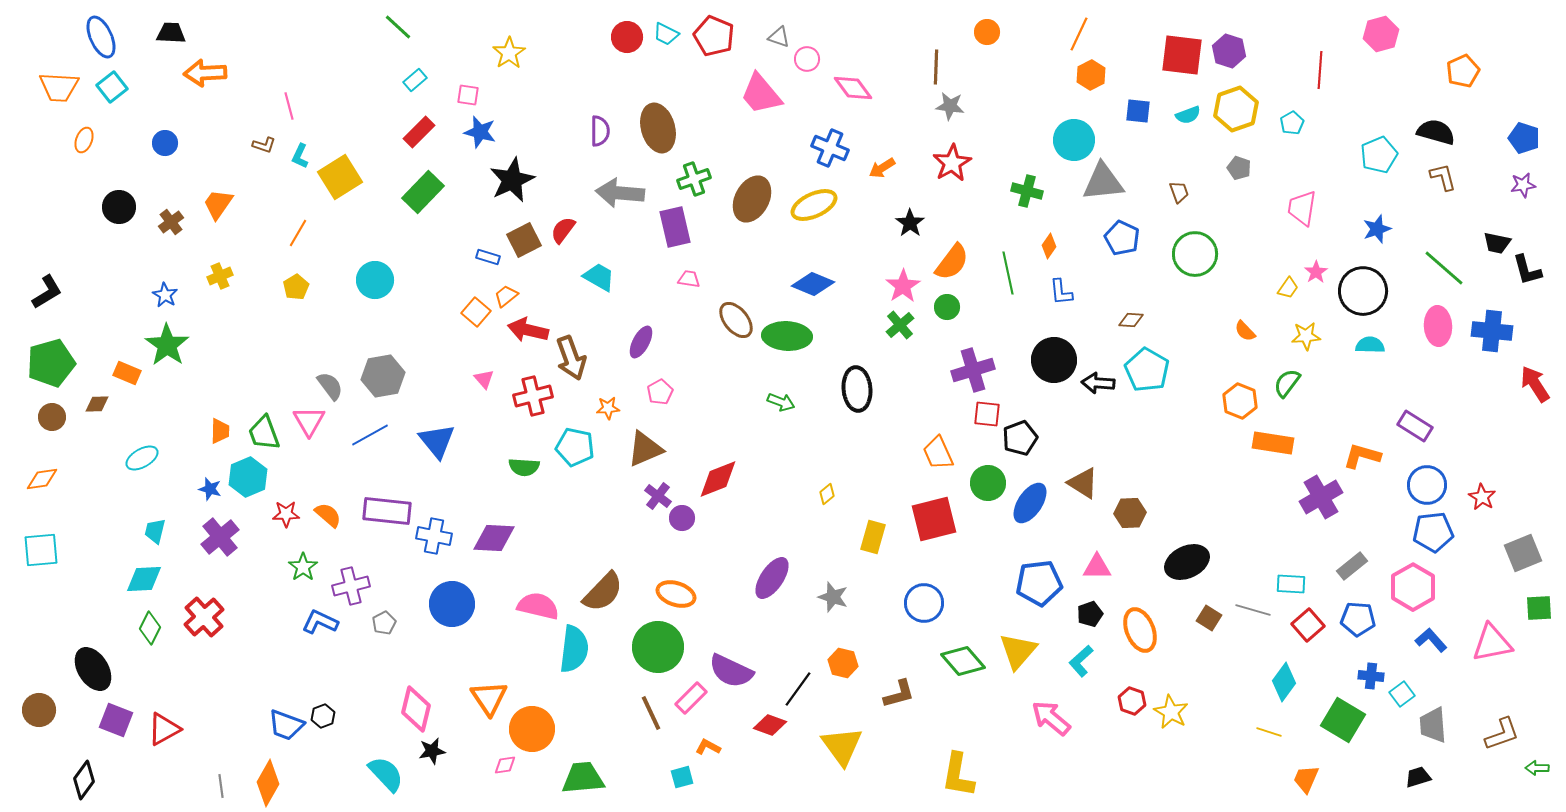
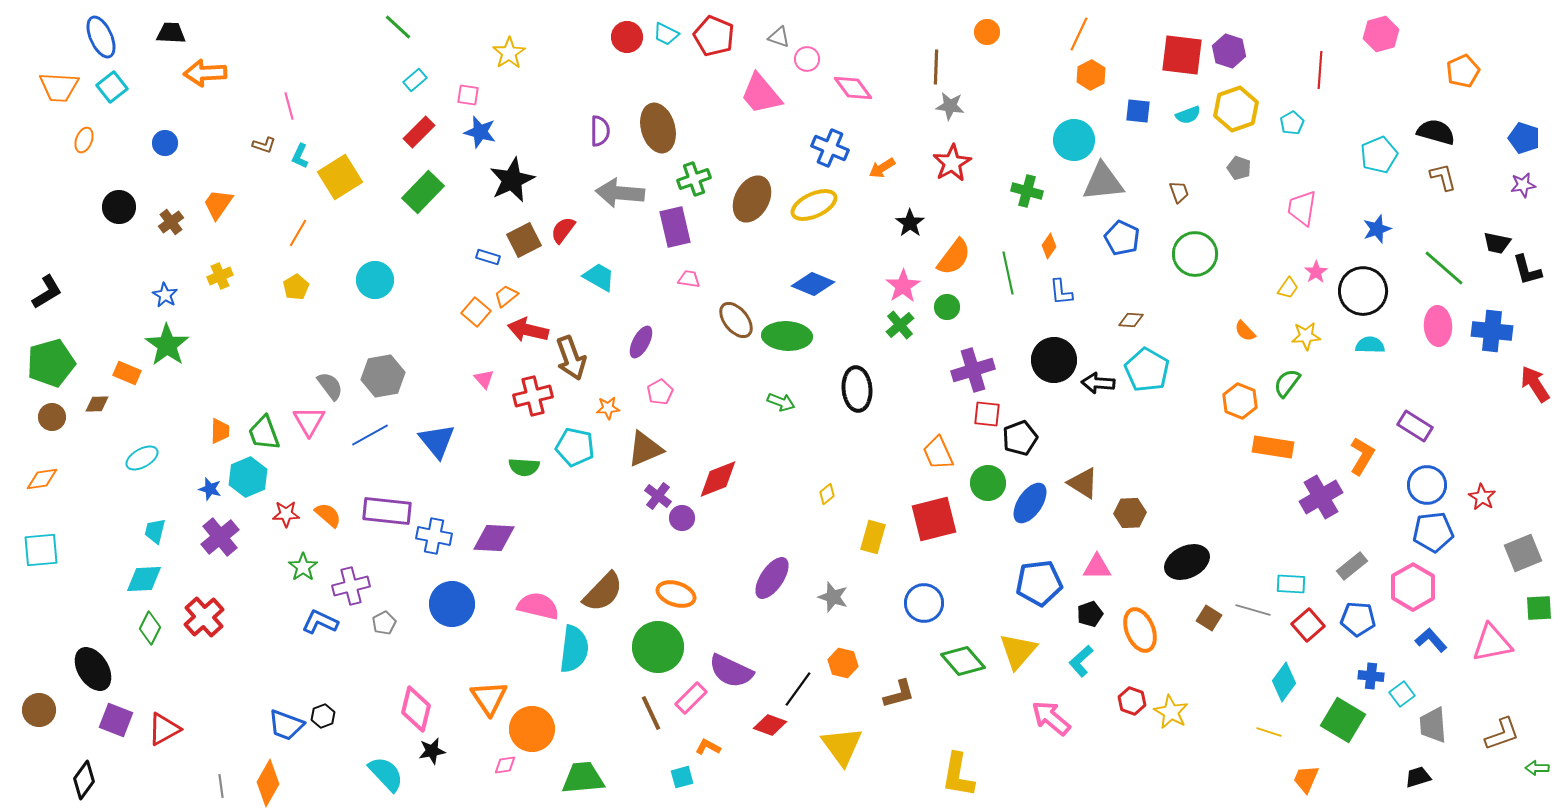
orange semicircle at (952, 262): moved 2 px right, 5 px up
orange rectangle at (1273, 443): moved 4 px down
orange L-shape at (1362, 456): rotated 105 degrees clockwise
